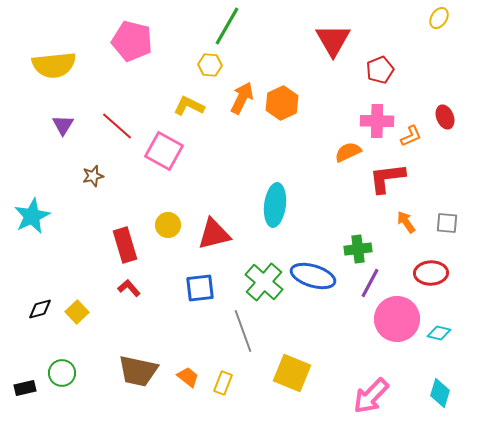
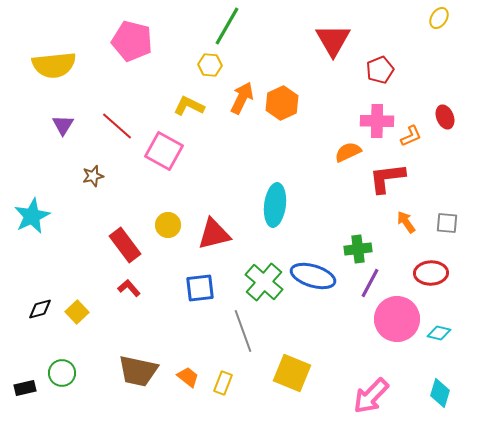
red rectangle at (125, 245): rotated 20 degrees counterclockwise
